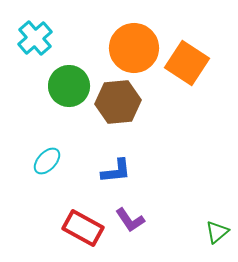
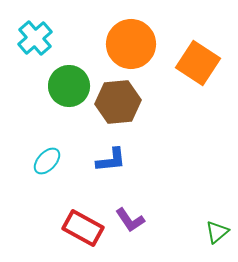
orange circle: moved 3 px left, 4 px up
orange square: moved 11 px right
blue L-shape: moved 5 px left, 11 px up
